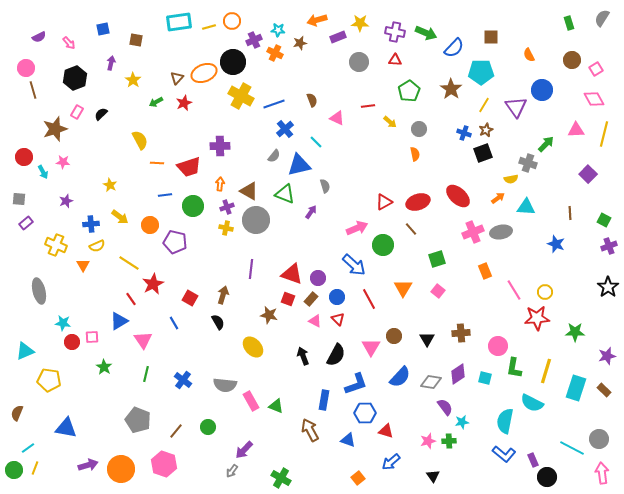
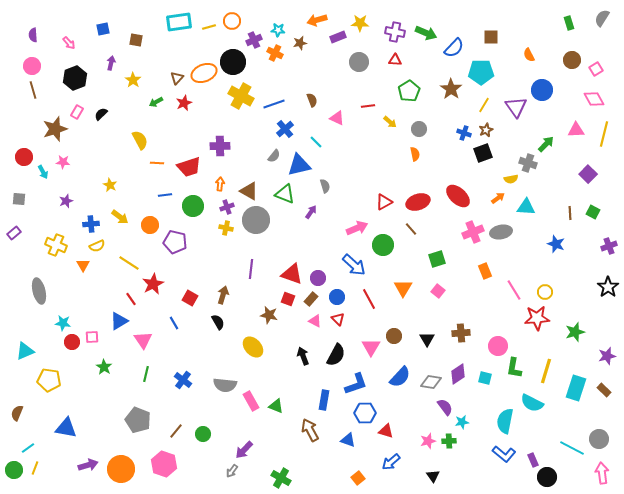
purple semicircle at (39, 37): moved 6 px left, 2 px up; rotated 112 degrees clockwise
pink circle at (26, 68): moved 6 px right, 2 px up
green square at (604, 220): moved 11 px left, 8 px up
purple rectangle at (26, 223): moved 12 px left, 10 px down
green star at (575, 332): rotated 18 degrees counterclockwise
green circle at (208, 427): moved 5 px left, 7 px down
